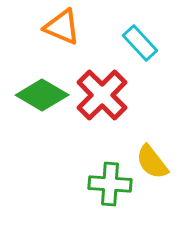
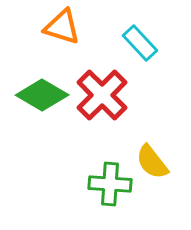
orange triangle: rotated 6 degrees counterclockwise
